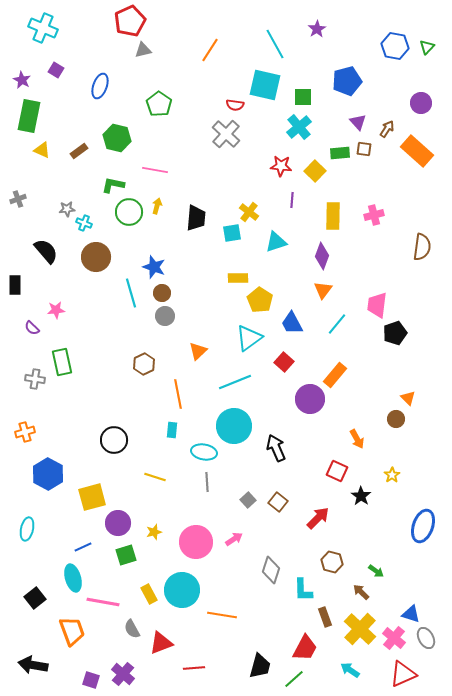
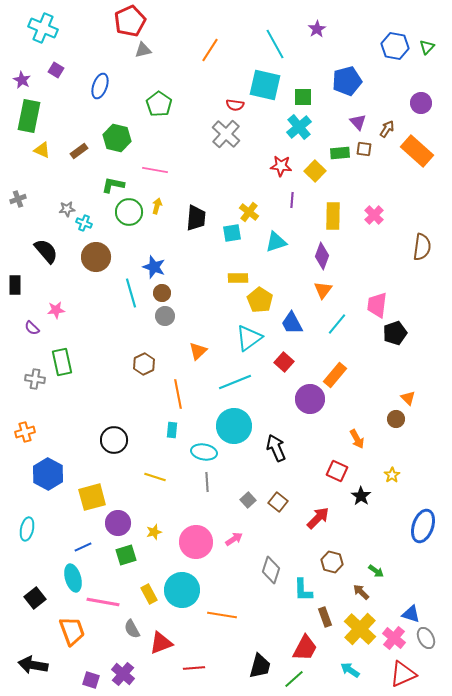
pink cross at (374, 215): rotated 30 degrees counterclockwise
